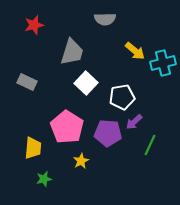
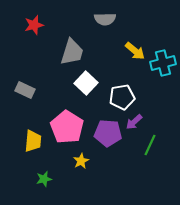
gray rectangle: moved 2 px left, 8 px down
yellow trapezoid: moved 7 px up
